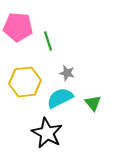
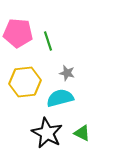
pink pentagon: moved 6 px down
cyan semicircle: rotated 12 degrees clockwise
green triangle: moved 11 px left, 30 px down; rotated 24 degrees counterclockwise
